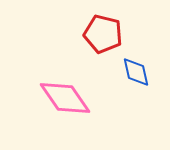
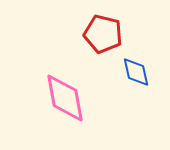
pink diamond: rotated 24 degrees clockwise
